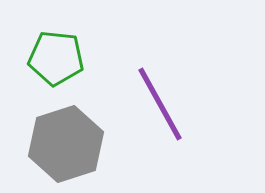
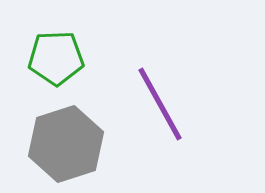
green pentagon: rotated 8 degrees counterclockwise
